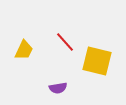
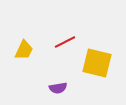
red line: rotated 75 degrees counterclockwise
yellow square: moved 2 px down
